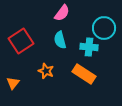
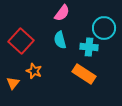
red square: rotated 15 degrees counterclockwise
orange star: moved 12 px left
